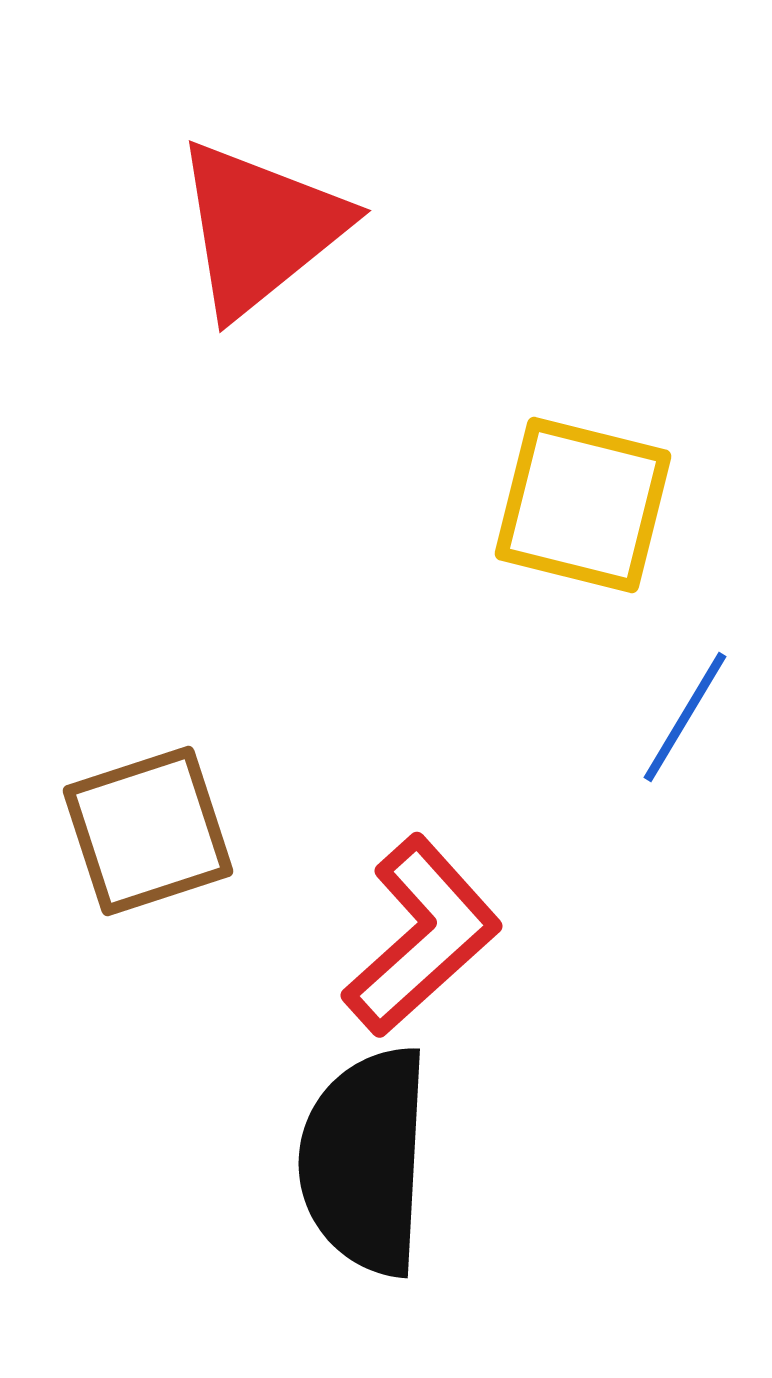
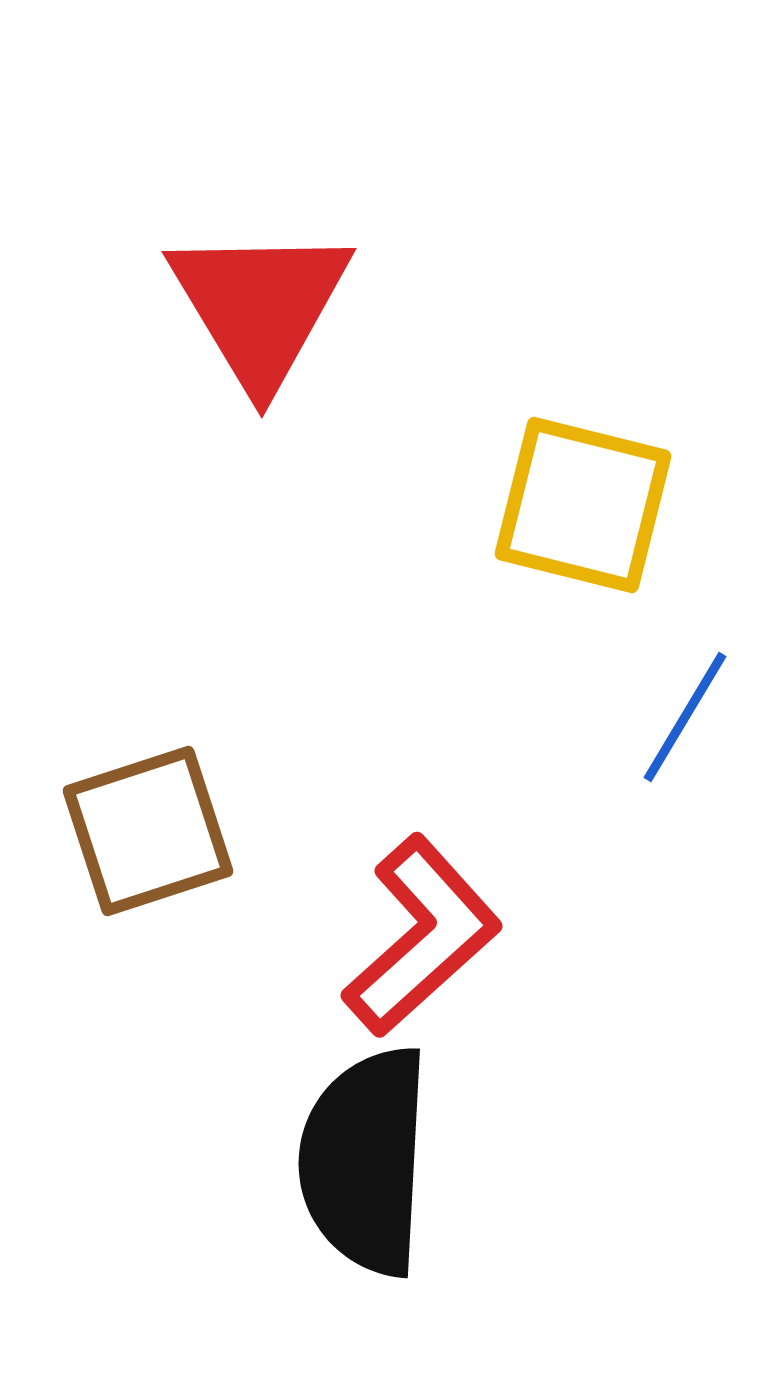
red triangle: moved 78 px down; rotated 22 degrees counterclockwise
